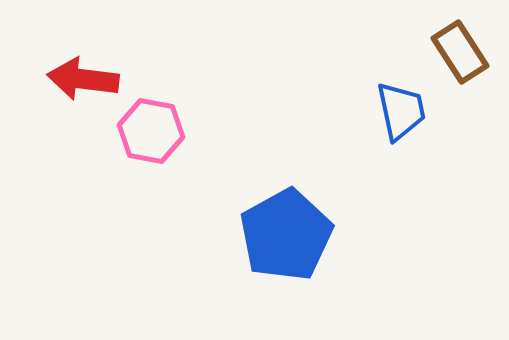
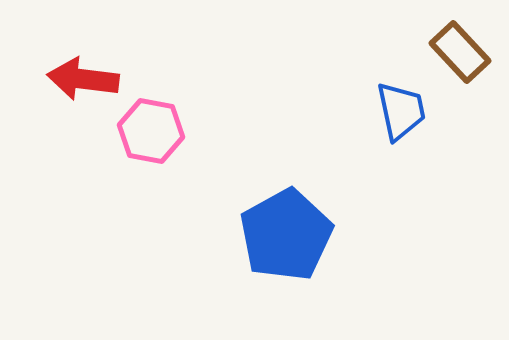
brown rectangle: rotated 10 degrees counterclockwise
